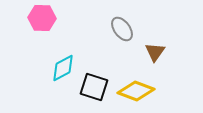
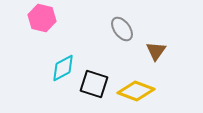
pink hexagon: rotated 12 degrees clockwise
brown triangle: moved 1 px right, 1 px up
black square: moved 3 px up
